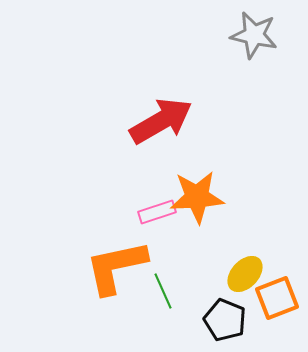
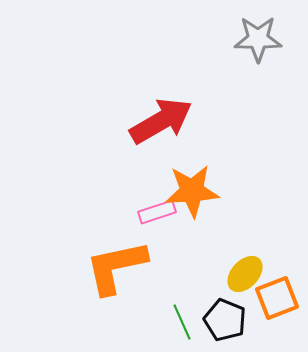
gray star: moved 4 px right, 4 px down; rotated 12 degrees counterclockwise
orange star: moved 5 px left, 6 px up
green line: moved 19 px right, 31 px down
